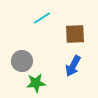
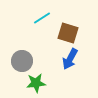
brown square: moved 7 px left, 1 px up; rotated 20 degrees clockwise
blue arrow: moved 3 px left, 7 px up
